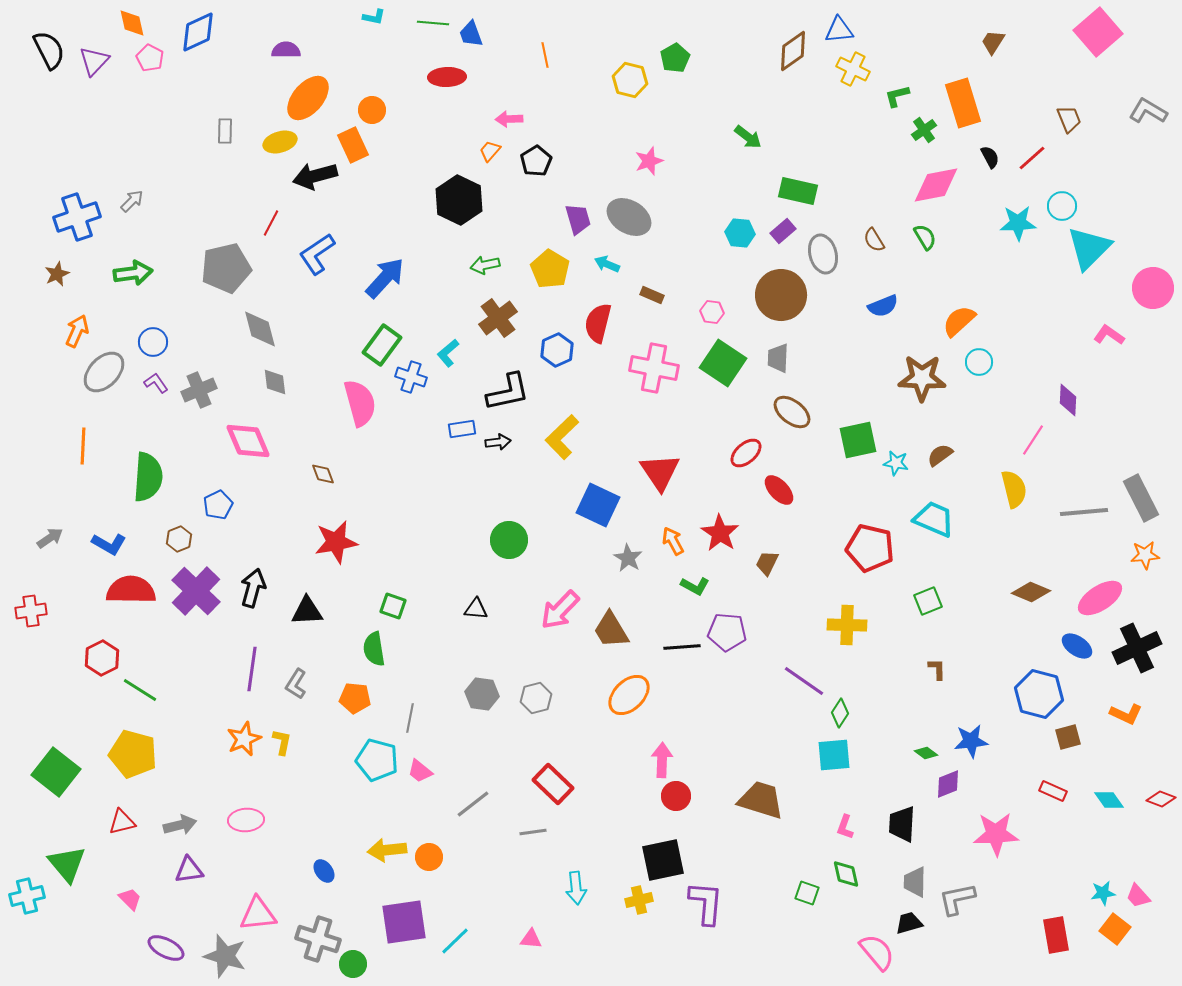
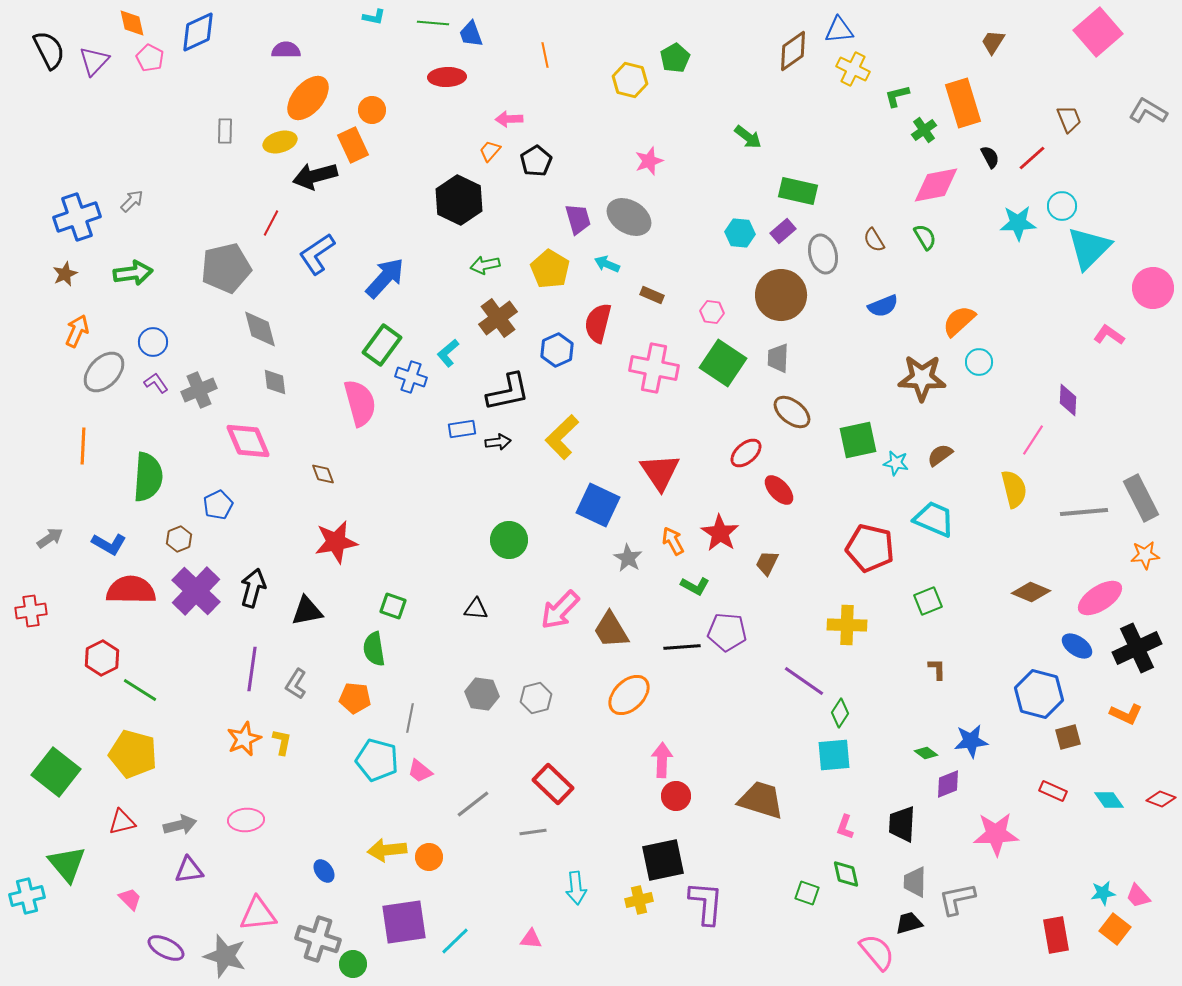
brown star at (57, 274): moved 8 px right
black triangle at (307, 611): rotated 8 degrees counterclockwise
